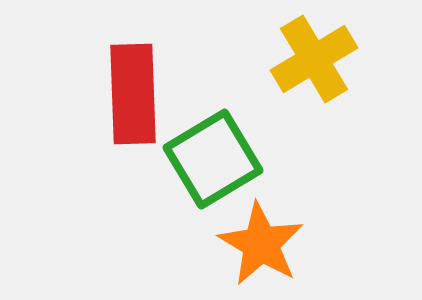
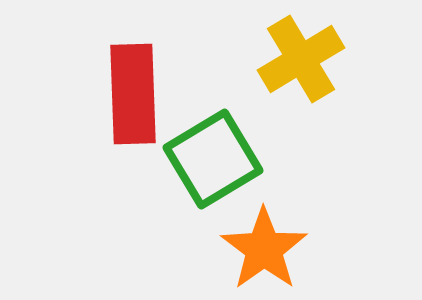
yellow cross: moved 13 px left
orange star: moved 3 px right, 5 px down; rotated 6 degrees clockwise
